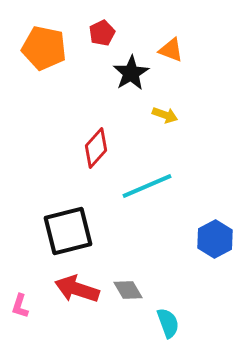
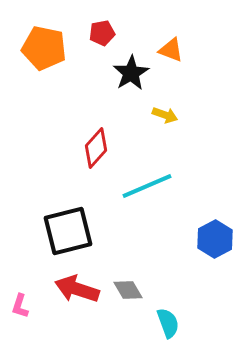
red pentagon: rotated 15 degrees clockwise
